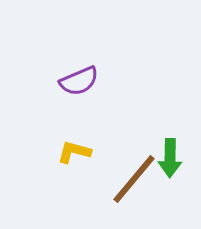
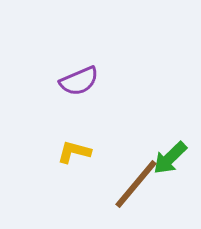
green arrow: rotated 45 degrees clockwise
brown line: moved 2 px right, 5 px down
